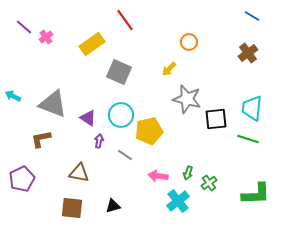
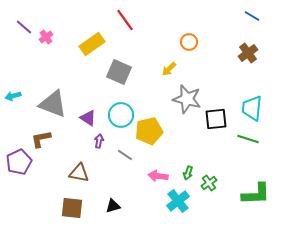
cyan arrow: rotated 42 degrees counterclockwise
purple pentagon: moved 3 px left, 17 px up
